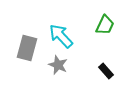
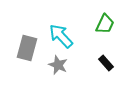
green trapezoid: moved 1 px up
black rectangle: moved 8 px up
